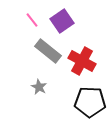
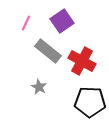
pink line: moved 6 px left, 3 px down; rotated 63 degrees clockwise
